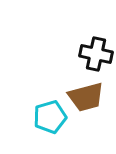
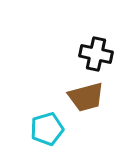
cyan pentagon: moved 3 px left, 12 px down
